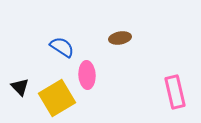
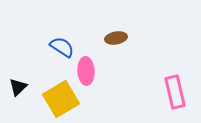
brown ellipse: moved 4 px left
pink ellipse: moved 1 px left, 4 px up
black triangle: moved 2 px left; rotated 30 degrees clockwise
yellow square: moved 4 px right, 1 px down
